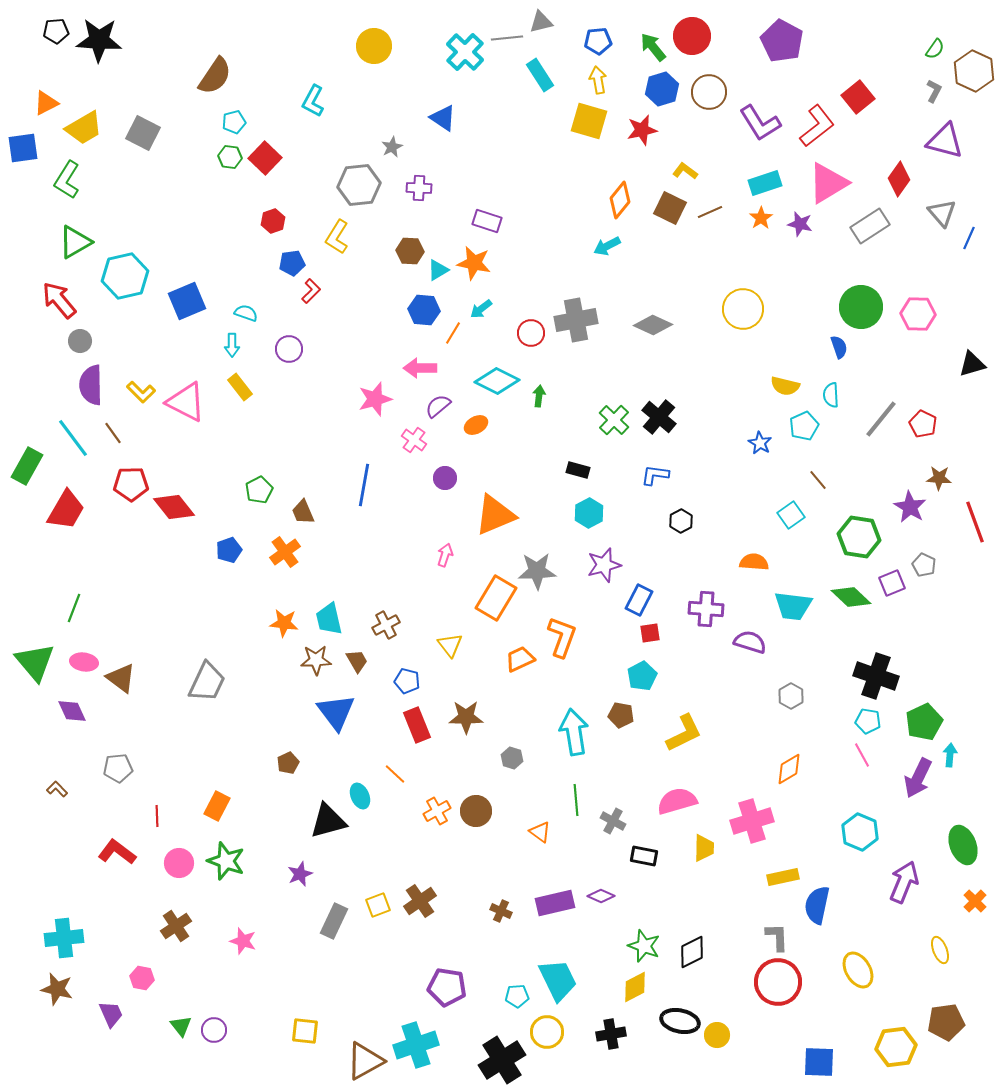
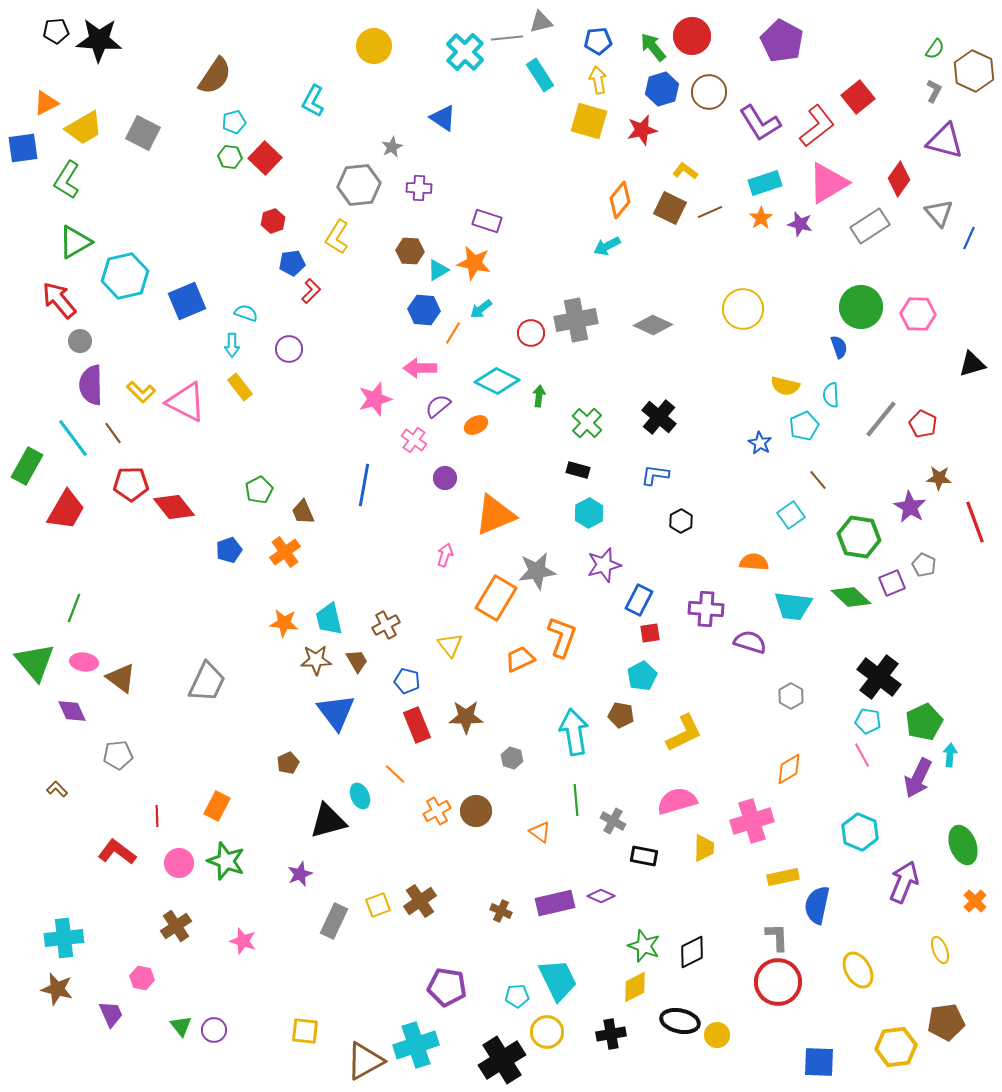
gray triangle at (942, 213): moved 3 px left
green cross at (614, 420): moved 27 px left, 3 px down
gray star at (537, 571): rotated 6 degrees counterclockwise
black cross at (876, 676): moved 3 px right, 1 px down; rotated 18 degrees clockwise
gray pentagon at (118, 768): moved 13 px up
